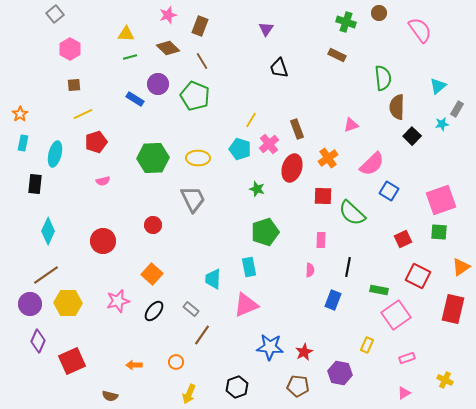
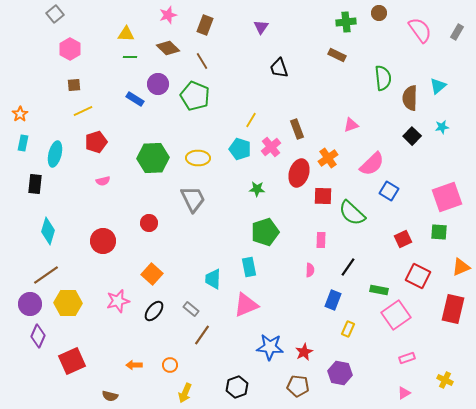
green cross at (346, 22): rotated 24 degrees counterclockwise
brown rectangle at (200, 26): moved 5 px right, 1 px up
purple triangle at (266, 29): moved 5 px left, 2 px up
green line at (130, 57): rotated 16 degrees clockwise
brown semicircle at (397, 107): moved 13 px right, 9 px up
gray rectangle at (457, 109): moved 77 px up
yellow line at (83, 114): moved 3 px up
cyan star at (442, 124): moved 3 px down
pink cross at (269, 144): moved 2 px right, 3 px down
red ellipse at (292, 168): moved 7 px right, 5 px down
green star at (257, 189): rotated 14 degrees counterclockwise
pink square at (441, 200): moved 6 px right, 3 px up
red circle at (153, 225): moved 4 px left, 2 px up
cyan diamond at (48, 231): rotated 8 degrees counterclockwise
black line at (348, 267): rotated 24 degrees clockwise
orange triangle at (461, 267): rotated 12 degrees clockwise
purple diamond at (38, 341): moved 5 px up
yellow rectangle at (367, 345): moved 19 px left, 16 px up
orange circle at (176, 362): moved 6 px left, 3 px down
yellow arrow at (189, 394): moved 4 px left, 1 px up
